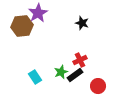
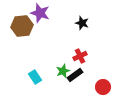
purple star: moved 2 px right; rotated 24 degrees counterclockwise
red cross: moved 4 px up
green star: moved 2 px right, 1 px up
red circle: moved 5 px right, 1 px down
